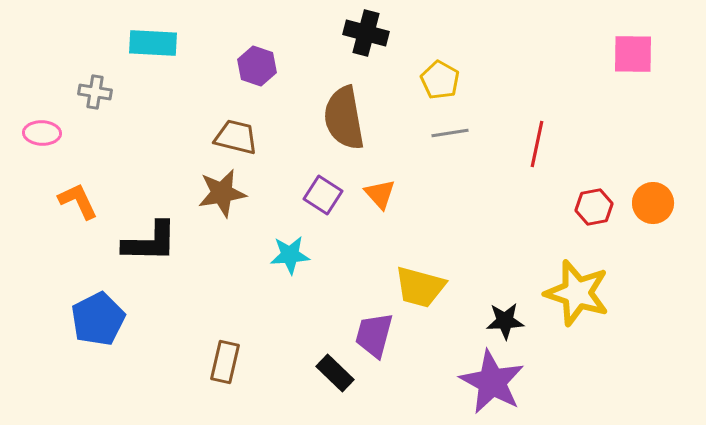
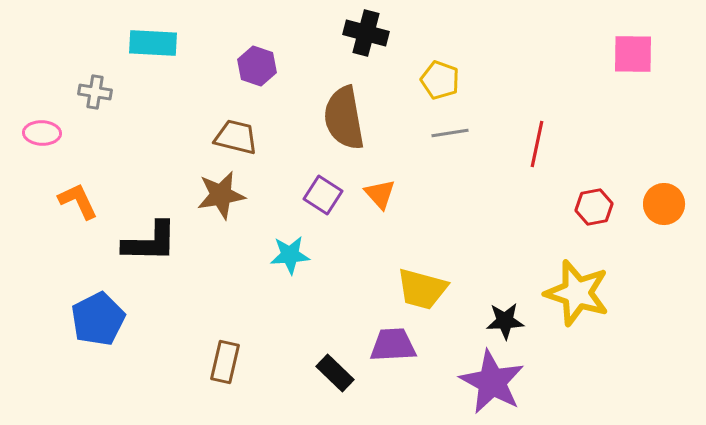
yellow pentagon: rotated 9 degrees counterclockwise
brown star: moved 1 px left, 2 px down
orange circle: moved 11 px right, 1 px down
yellow trapezoid: moved 2 px right, 2 px down
purple trapezoid: moved 19 px right, 10 px down; rotated 72 degrees clockwise
